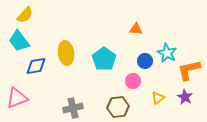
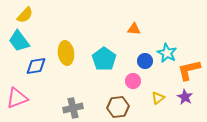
orange triangle: moved 2 px left
